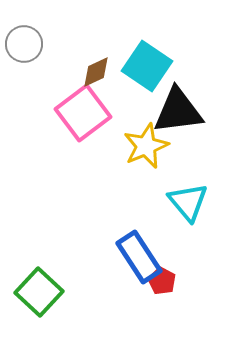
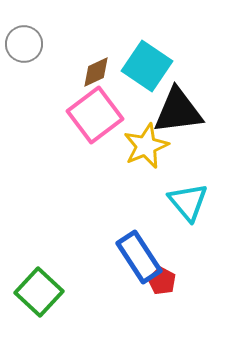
pink square: moved 12 px right, 2 px down
